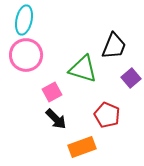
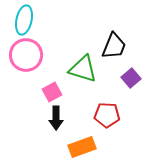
red pentagon: rotated 20 degrees counterclockwise
black arrow: moved 1 px up; rotated 45 degrees clockwise
